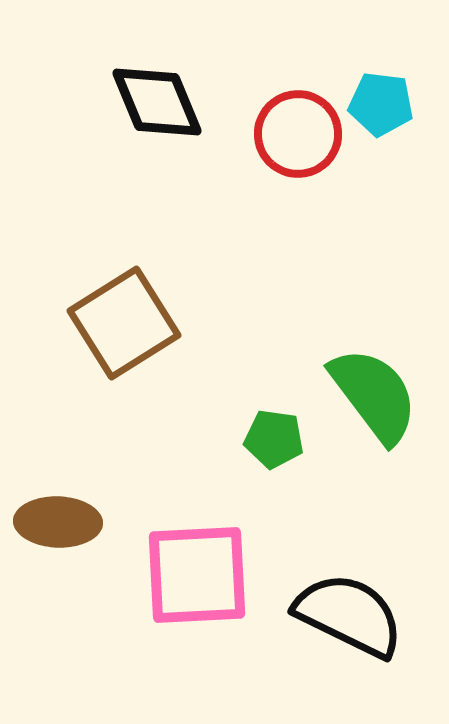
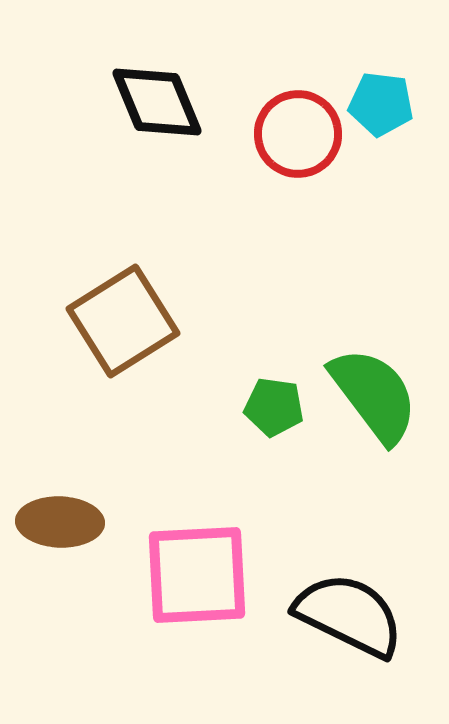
brown square: moved 1 px left, 2 px up
green pentagon: moved 32 px up
brown ellipse: moved 2 px right
